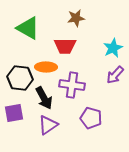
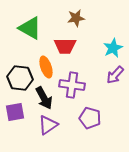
green triangle: moved 2 px right
orange ellipse: rotated 70 degrees clockwise
purple square: moved 1 px right, 1 px up
purple pentagon: moved 1 px left
